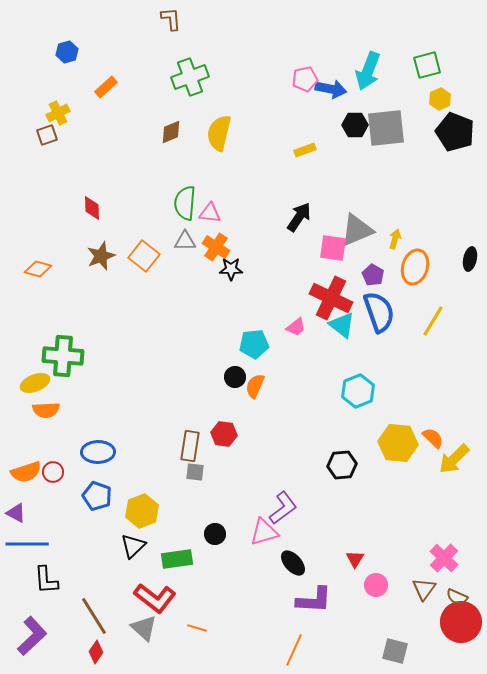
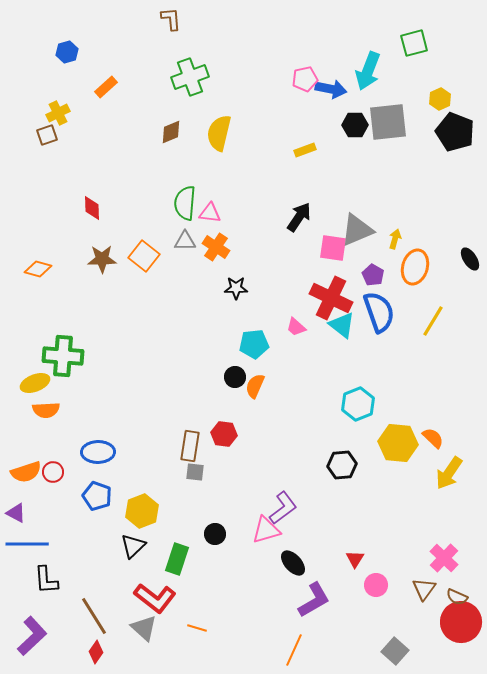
green square at (427, 65): moved 13 px left, 22 px up
gray square at (386, 128): moved 2 px right, 6 px up
brown star at (101, 256): moved 1 px right, 3 px down; rotated 20 degrees clockwise
black ellipse at (470, 259): rotated 45 degrees counterclockwise
black star at (231, 269): moved 5 px right, 19 px down
pink trapezoid at (296, 327): rotated 80 degrees clockwise
cyan hexagon at (358, 391): moved 13 px down
yellow arrow at (454, 459): moved 5 px left, 14 px down; rotated 12 degrees counterclockwise
pink triangle at (264, 532): moved 2 px right, 2 px up
green rectangle at (177, 559): rotated 64 degrees counterclockwise
purple L-shape at (314, 600): rotated 33 degrees counterclockwise
gray square at (395, 651): rotated 28 degrees clockwise
